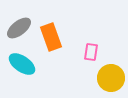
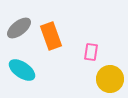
orange rectangle: moved 1 px up
cyan ellipse: moved 6 px down
yellow circle: moved 1 px left, 1 px down
